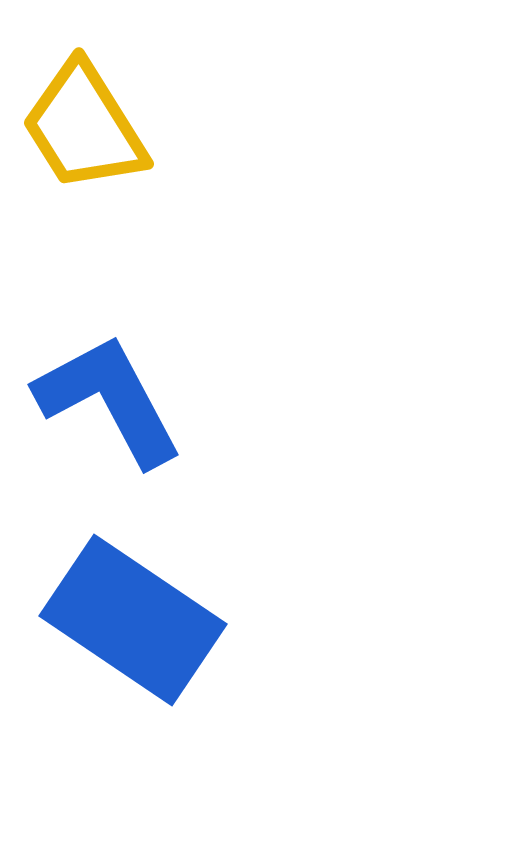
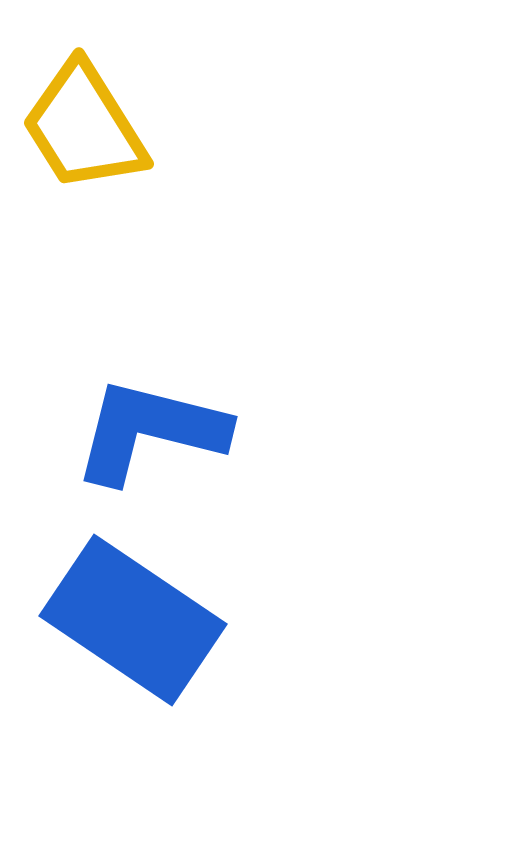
blue L-shape: moved 41 px right, 31 px down; rotated 48 degrees counterclockwise
